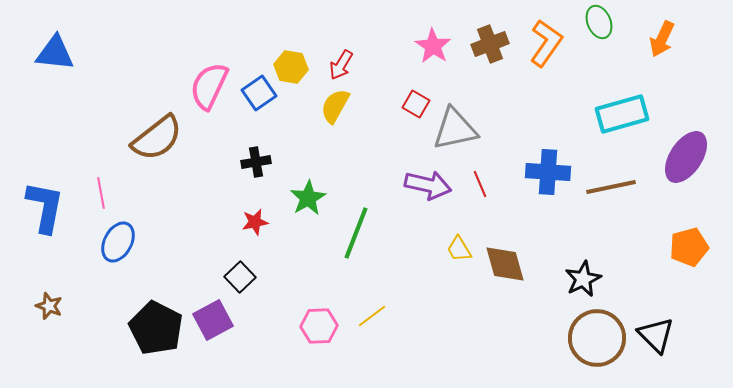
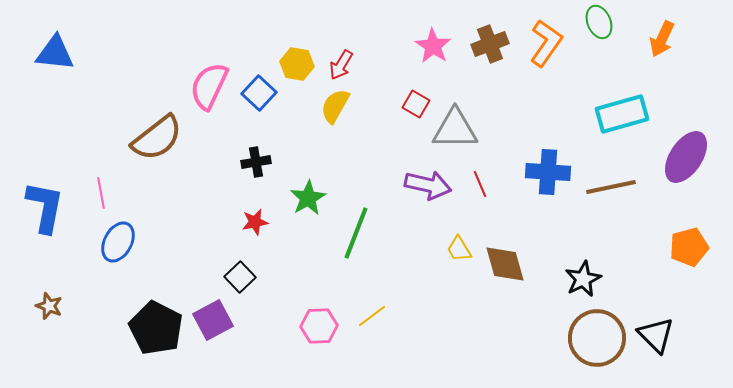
yellow hexagon: moved 6 px right, 3 px up
blue square: rotated 12 degrees counterclockwise
gray triangle: rotated 12 degrees clockwise
